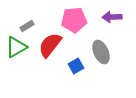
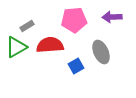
red semicircle: rotated 48 degrees clockwise
